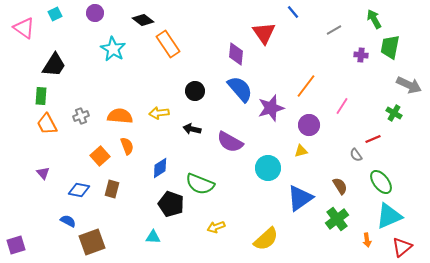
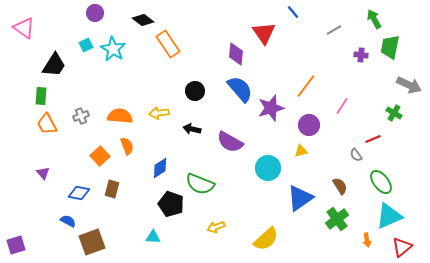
cyan square at (55, 14): moved 31 px right, 31 px down
blue diamond at (79, 190): moved 3 px down
